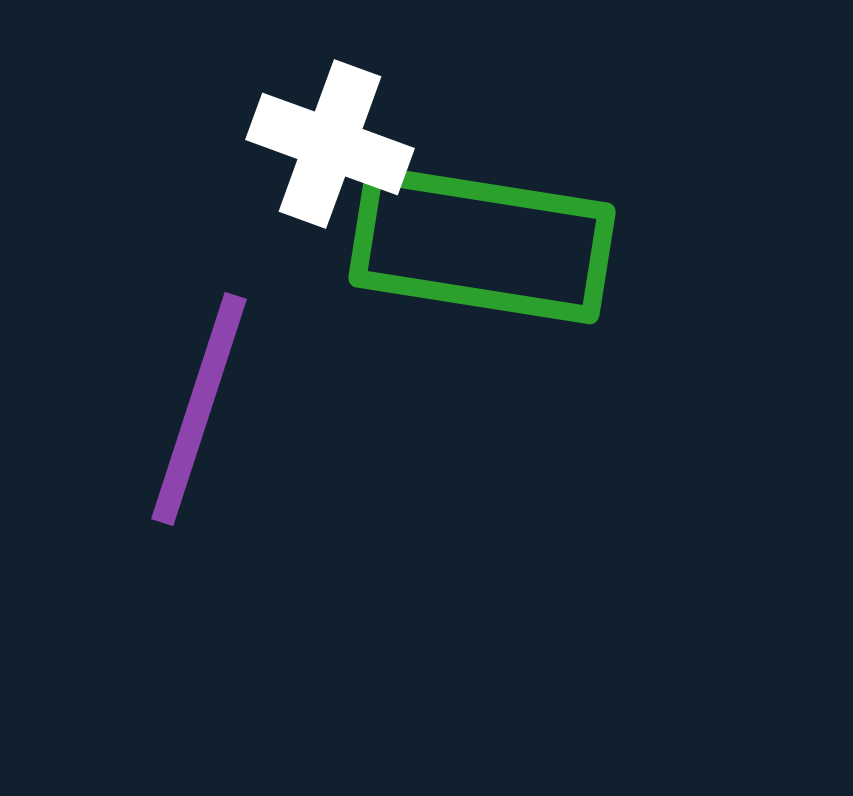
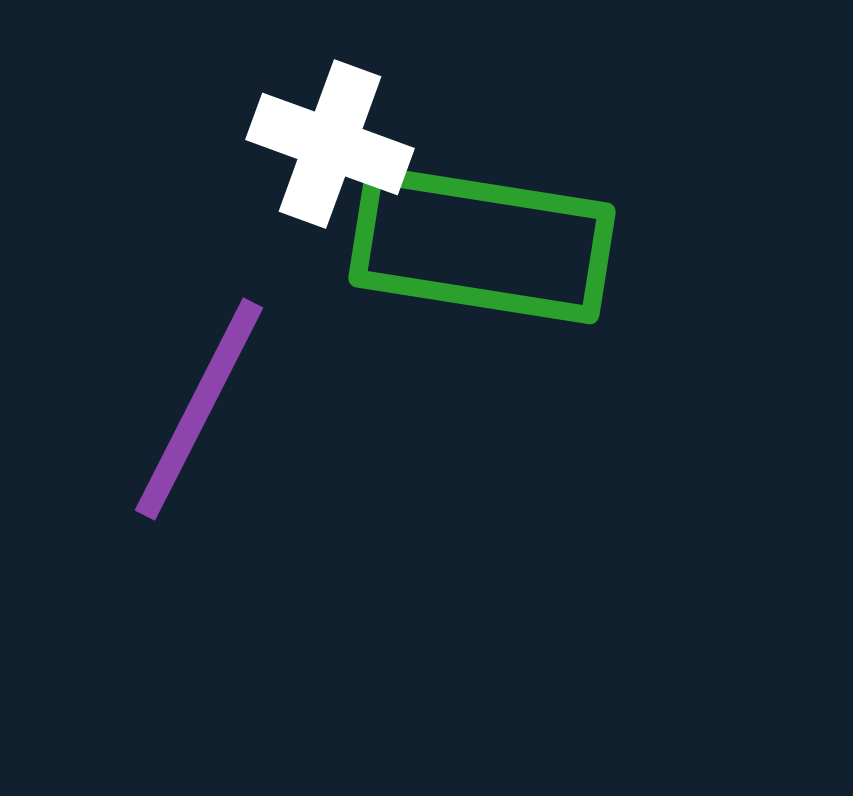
purple line: rotated 9 degrees clockwise
